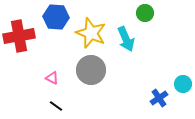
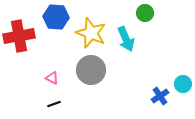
blue cross: moved 1 px right, 2 px up
black line: moved 2 px left, 2 px up; rotated 56 degrees counterclockwise
